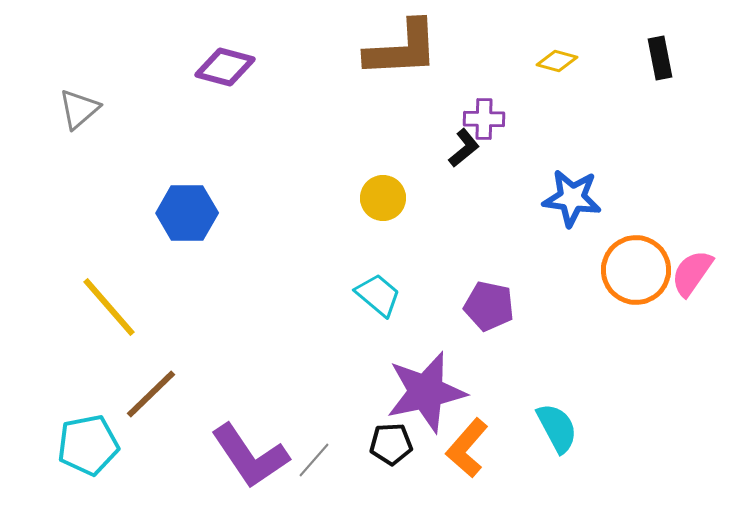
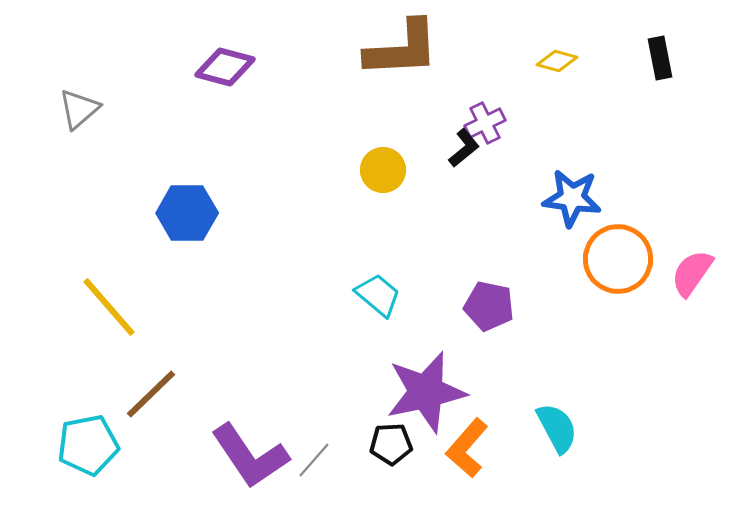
purple cross: moved 1 px right, 4 px down; rotated 27 degrees counterclockwise
yellow circle: moved 28 px up
orange circle: moved 18 px left, 11 px up
